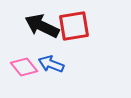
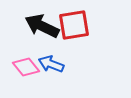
red square: moved 1 px up
pink diamond: moved 2 px right
